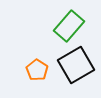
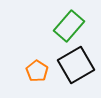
orange pentagon: moved 1 px down
